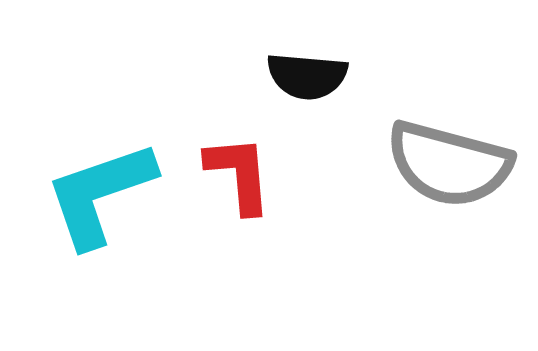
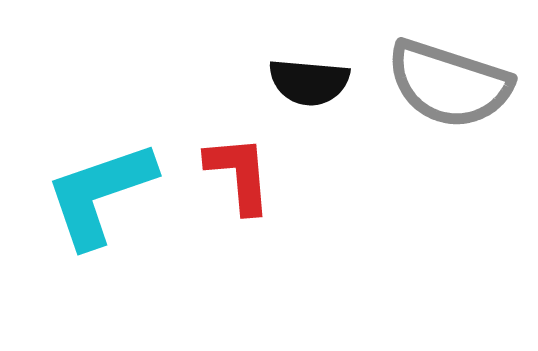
black semicircle: moved 2 px right, 6 px down
gray semicircle: moved 80 px up; rotated 3 degrees clockwise
